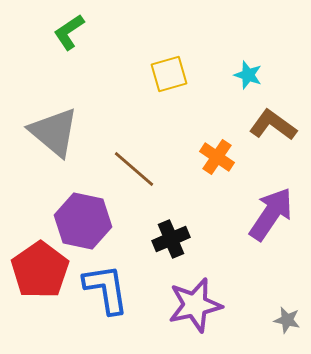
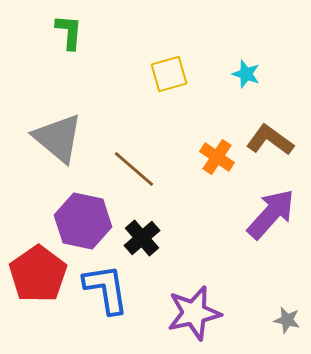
green L-shape: rotated 129 degrees clockwise
cyan star: moved 2 px left, 1 px up
brown L-shape: moved 3 px left, 15 px down
gray triangle: moved 4 px right, 6 px down
purple arrow: rotated 8 degrees clockwise
black cross: moved 29 px left, 1 px up; rotated 18 degrees counterclockwise
red pentagon: moved 2 px left, 4 px down
purple star: moved 1 px left, 8 px down
